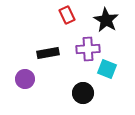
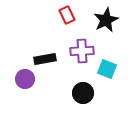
black star: rotated 15 degrees clockwise
purple cross: moved 6 px left, 2 px down
black rectangle: moved 3 px left, 6 px down
